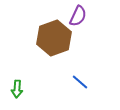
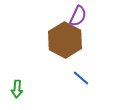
brown hexagon: moved 11 px right, 2 px down; rotated 12 degrees counterclockwise
blue line: moved 1 px right, 4 px up
